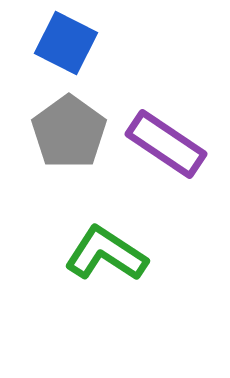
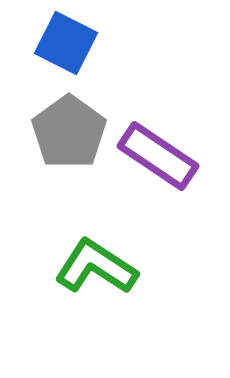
purple rectangle: moved 8 px left, 12 px down
green L-shape: moved 10 px left, 13 px down
